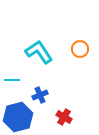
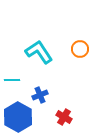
blue hexagon: rotated 16 degrees counterclockwise
